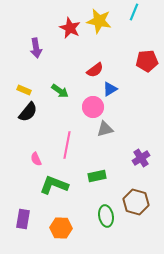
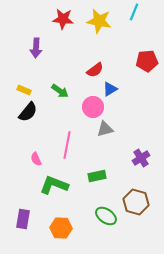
red star: moved 7 px left, 9 px up; rotated 20 degrees counterclockwise
purple arrow: rotated 12 degrees clockwise
green ellipse: rotated 45 degrees counterclockwise
